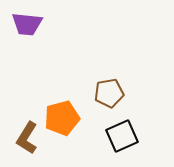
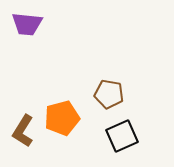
brown pentagon: moved 1 px down; rotated 20 degrees clockwise
brown L-shape: moved 4 px left, 7 px up
